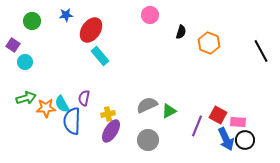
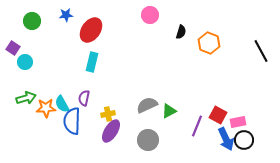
purple square: moved 3 px down
cyan rectangle: moved 8 px left, 6 px down; rotated 54 degrees clockwise
pink rectangle: rotated 14 degrees counterclockwise
black circle: moved 1 px left
